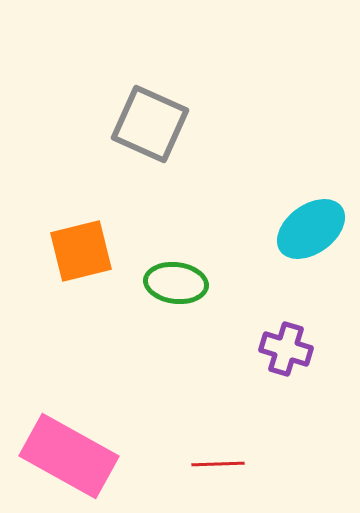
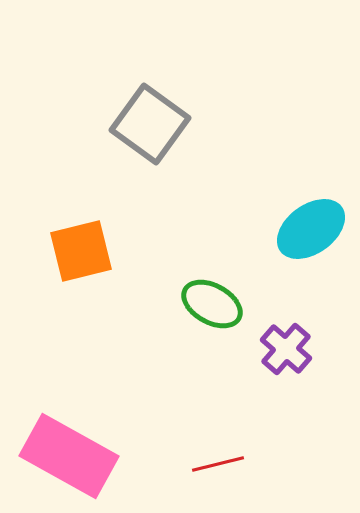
gray square: rotated 12 degrees clockwise
green ellipse: moved 36 px right, 21 px down; rotated 22 degrees clockwise
purple cross: rotated 24 degrees clockwise
red line: rotated 12 degrees counterclockwise
